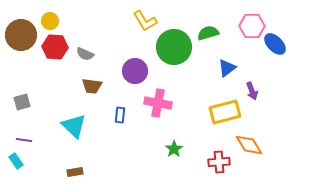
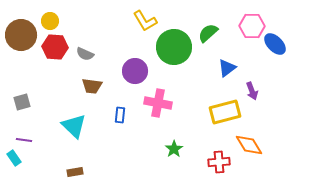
green semicircle: rotated 25 degrees counterclockwise
cyan rectangle: moved 2 px left, 3 px up
